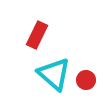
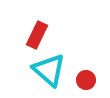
cyan triangle: moved 5 px left, 4 px up
